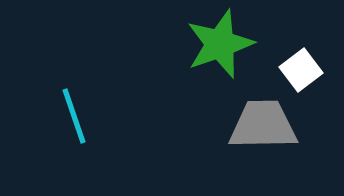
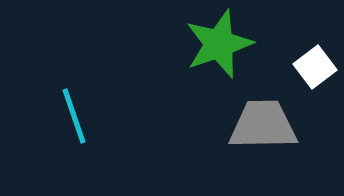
green star: moved 1 px left
white square: moved 14 px right, 3 px up
